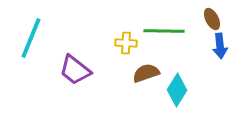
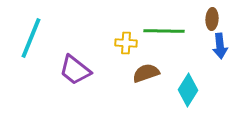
brown ellipse: rotated 30 degrees clockwise
cyan diamond: moved 11 px right
